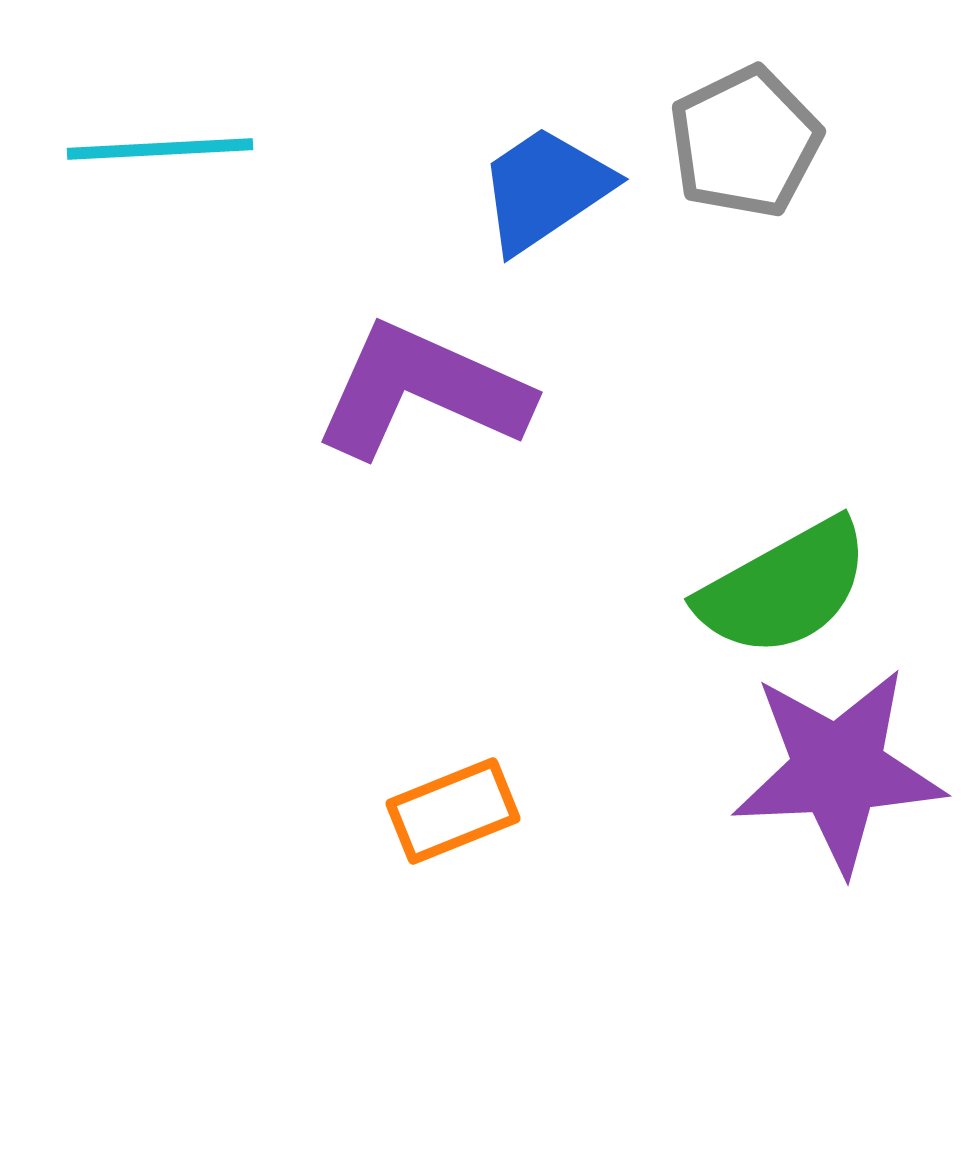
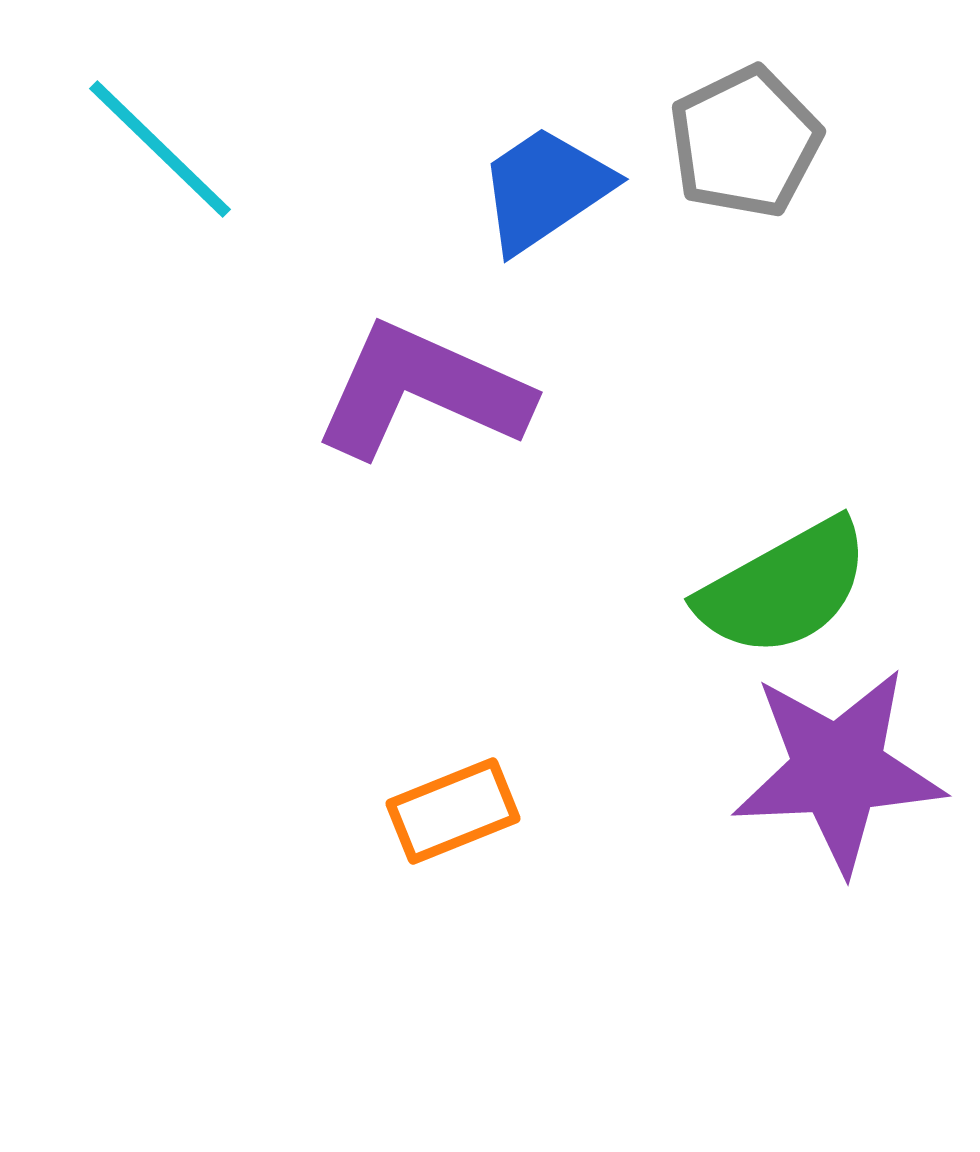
cyan line: rotated 47 degrees clockwise
